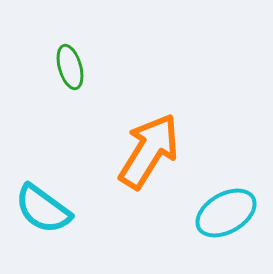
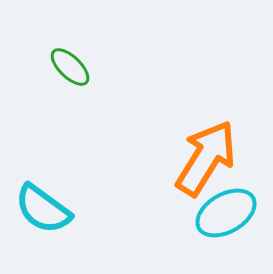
green ellipse: rotated 30 degrees counterclockwise
orange arrow: moved 57 px right, 7 px down
